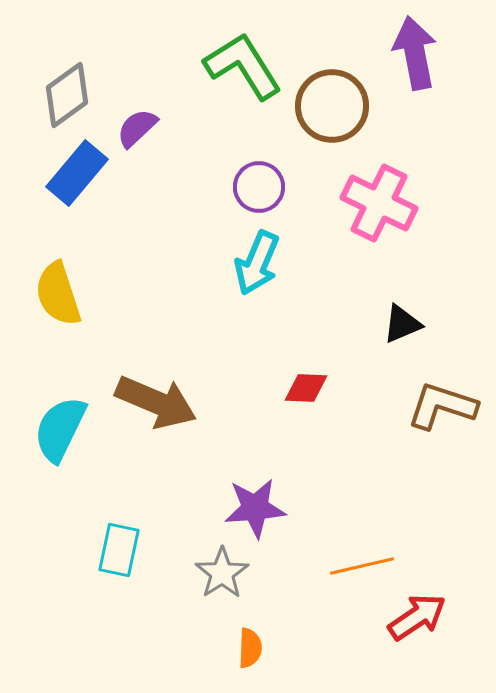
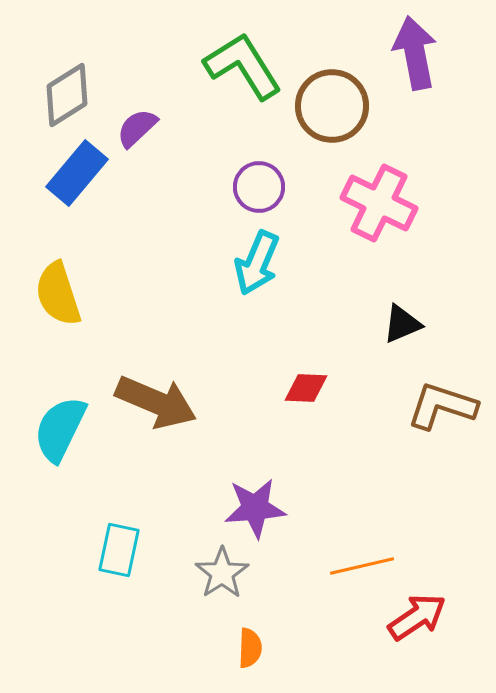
gray diamond: rotated 4 degrees clockwise
